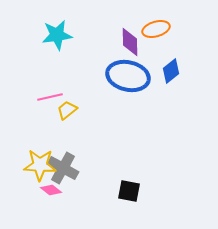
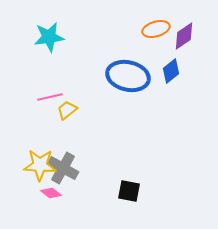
cyan star: moved 8 px left, 2 px down
purple diamond: moved 54 px right, 6 px up; rotated 56 degrees clockwise
pink diamond: moved 3 px down
